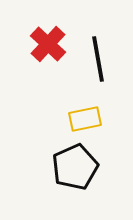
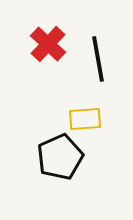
yellow rectangle: rotated 8 degrees clockwise
black pentagon: moved 15 px left, 10 px up
